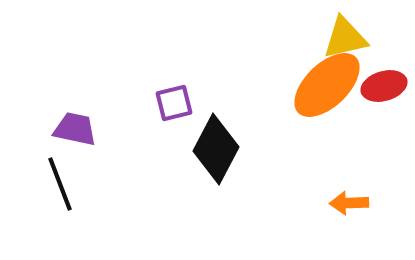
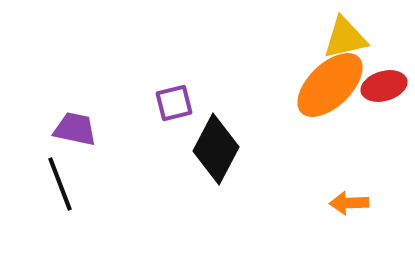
orange ellipse: moved 3 px right
